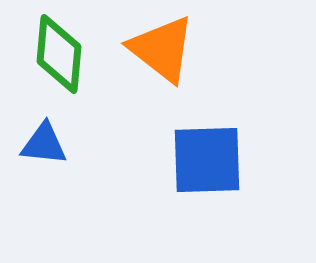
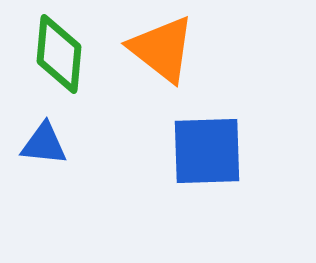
blue square: moved 9 px up
